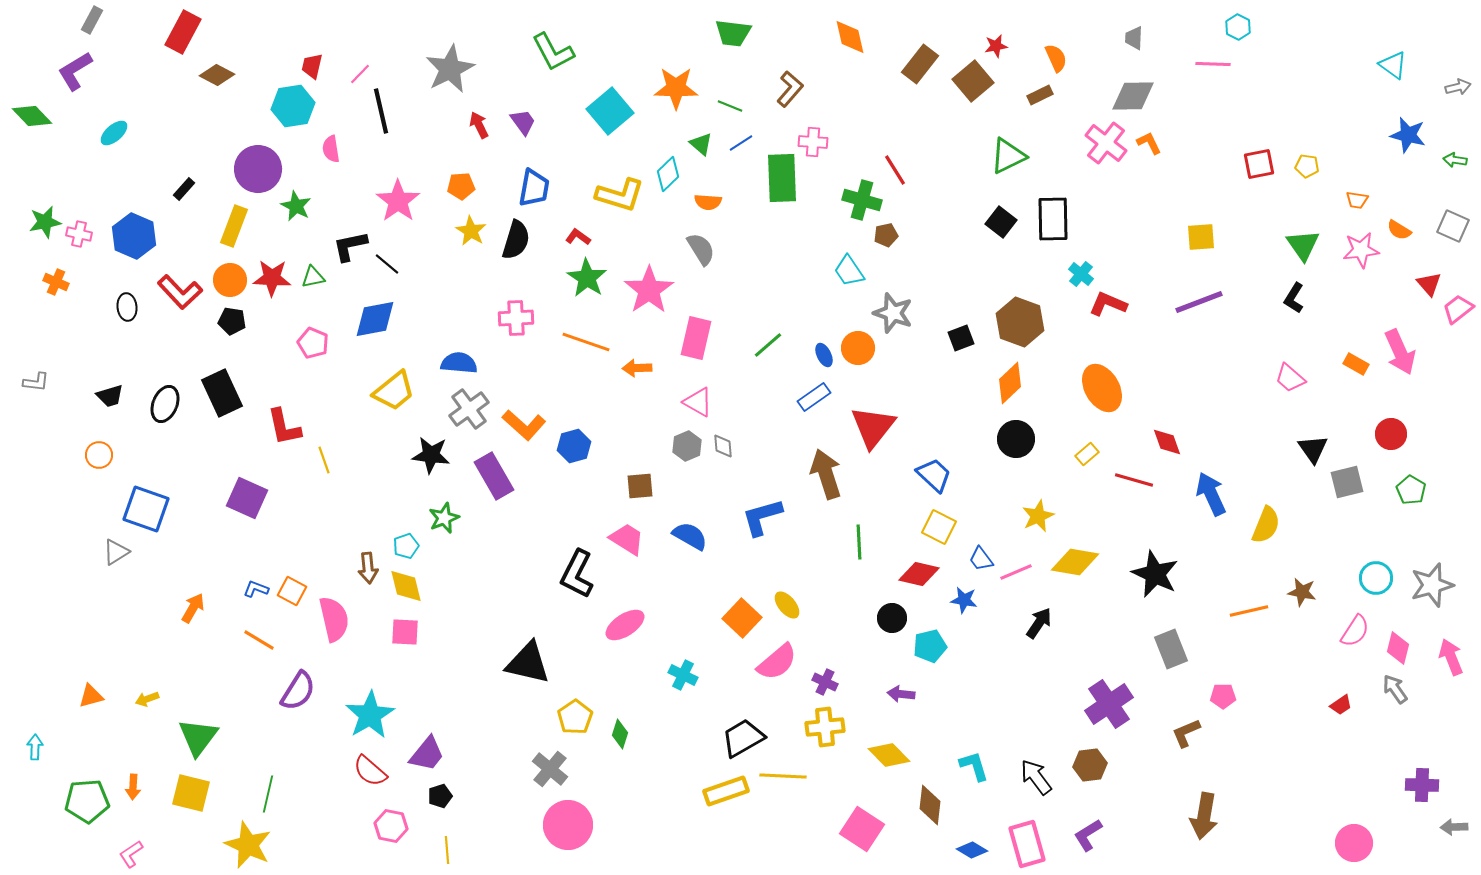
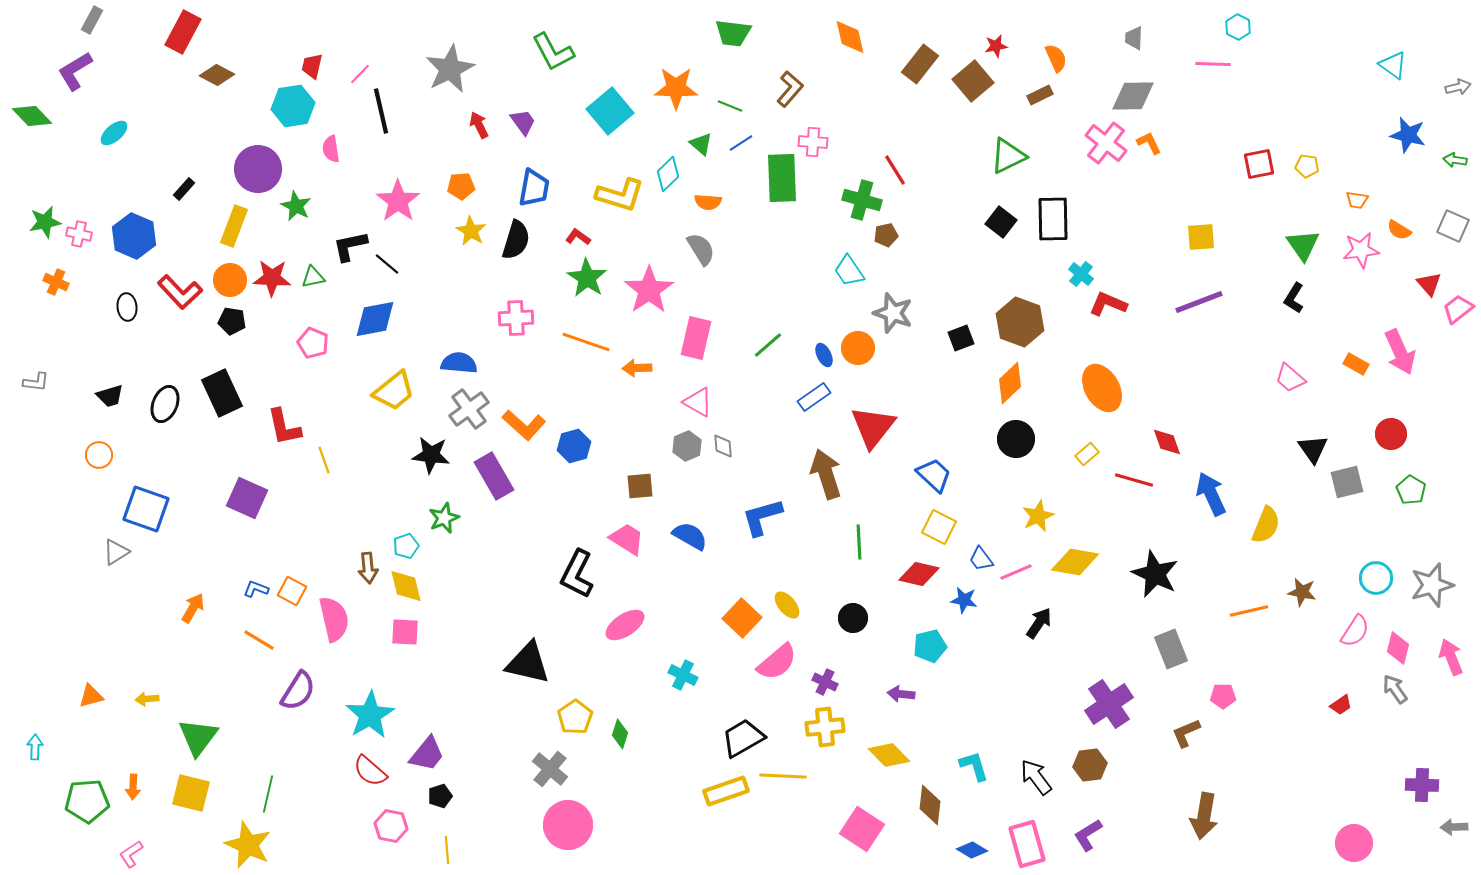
black circle at (892, 618): moved 39 px left
yellow arrow at (147, 699): rotated 15 degrees clockwise
